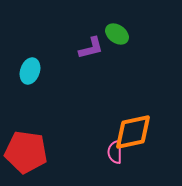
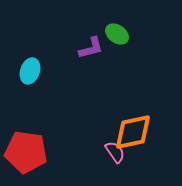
pink semicircle: rotated 145 degrees clockwise
